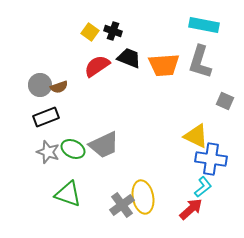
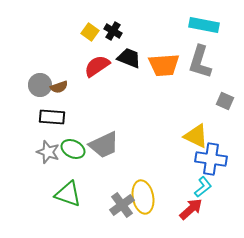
black cross: rotated 12 degrees clockwise
black rectangle: moved 6 px right; rotated 25 degrees clockwise
